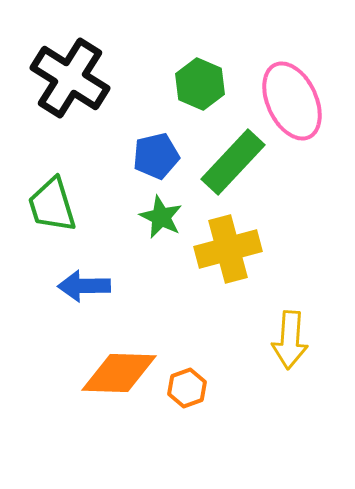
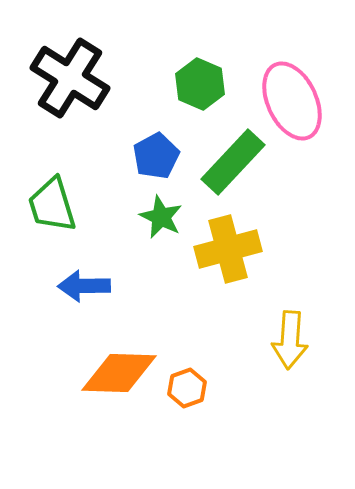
blue pentagon: rotated 15 degrees counterclockwise
